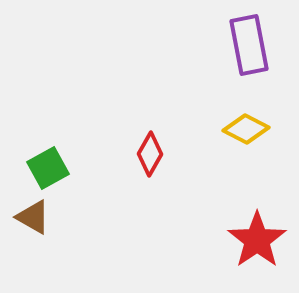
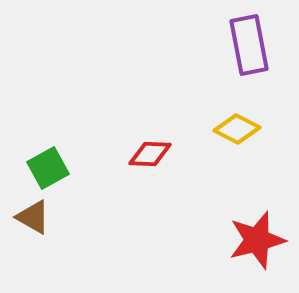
yellow diamond: moved 9 px left
red diamond: rotated 63 degrees clockwise
red star: rotated 20 degrees clockwise
